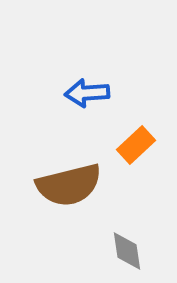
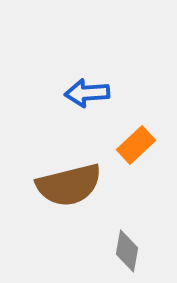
gray diamond: rotated 18 degrees clockwise
